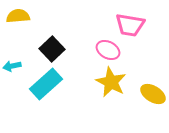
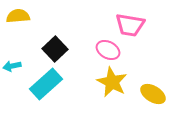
black square: moved 3 px right
yellow star: moved 1 px right
